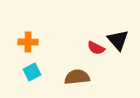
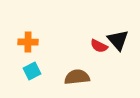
red semicircle: moved 3 px right, 2 px up
cyan square: moved 1 px up
